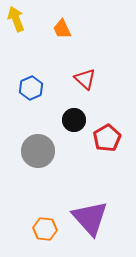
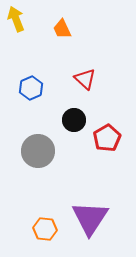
purple triangle: rotated 15 degrees clockwise
